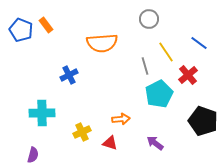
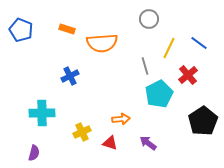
orange rectangle: moved 21 px right, 4 px down; rotated 35 degrees counterclockwise
yellow line: moved 3 px right, 4 px up; rotated 60 degrees clockwise
blue cross: moved 1 px right, 1 px down
black pentagon: rotated 20 degrees clockwise
purple arrow: moved 7 px left
purple semicircle: moved 1 px right, 2 px up
